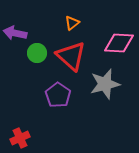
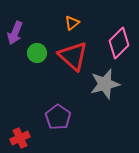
purple arrow: rotated 80 degrees counterclockwise
pink diamond: rotated 48 degrees counterclockwise
red triangle: moved 2 px right
purple pentagon: moved 22 px down
